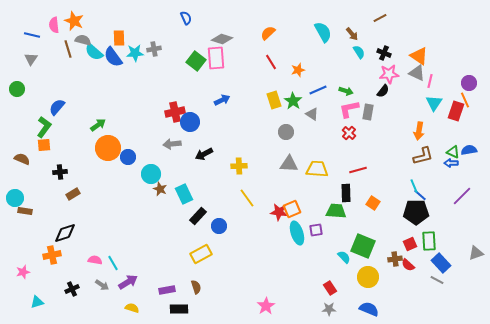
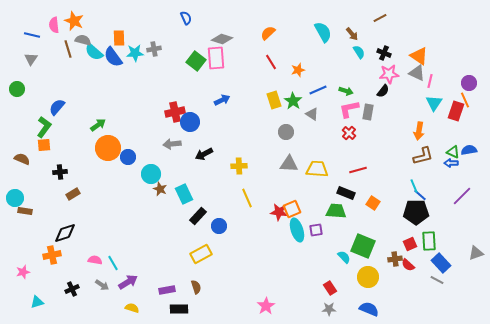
black rectangle at (346, 193): rotated 66 degrees counterclockwise
yellow line at (247, 198): rotated 12 degrees clockwise
cyan ellipse at (297, 233): moved 3 px up
